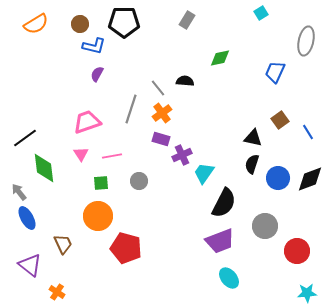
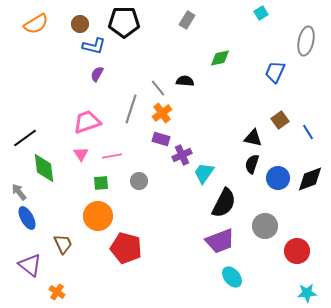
cyan ellipse at (229, 278): moved 3 px right, 1 px up
